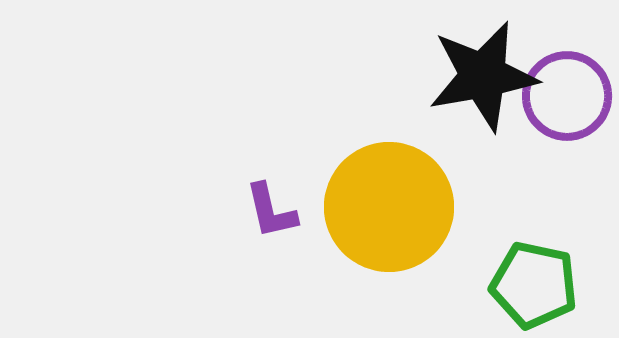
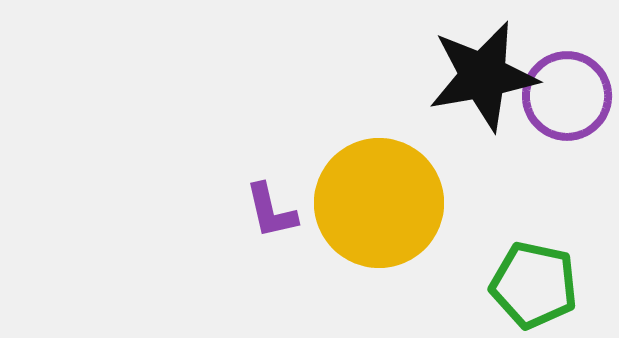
yellow circle: moved 10 px left, 4 px up
